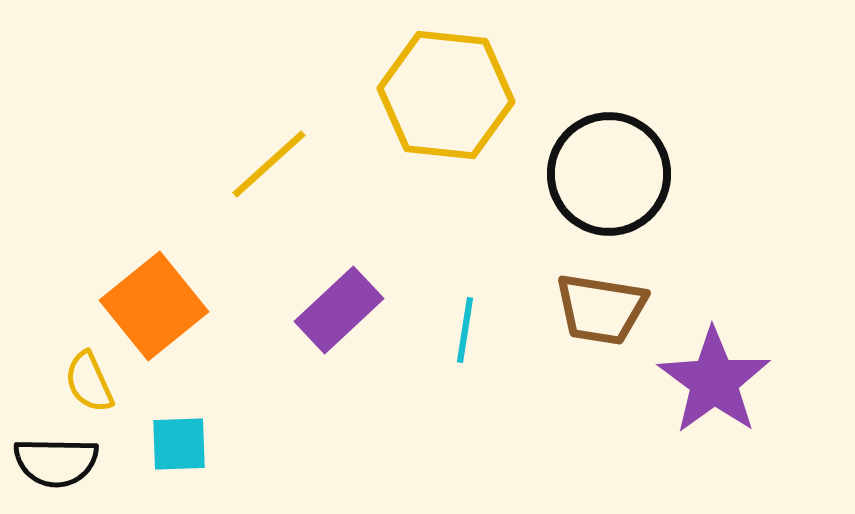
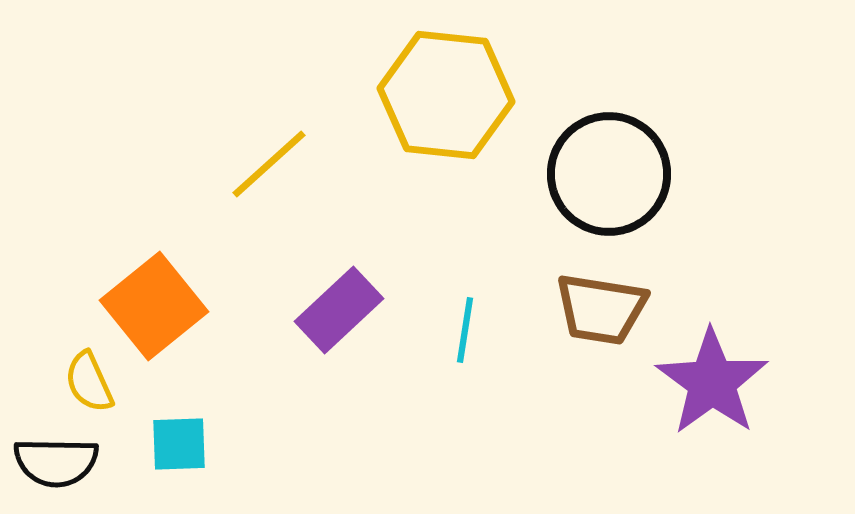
purple star: moved 2 px left, 1 px down
